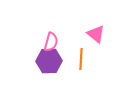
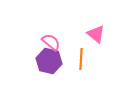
pink semicircle: rotated 66 degrees counterclockwise
purple hexagon: rotated 15 degrees clockwise
